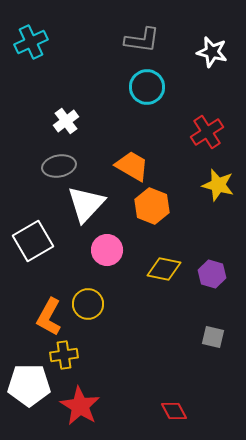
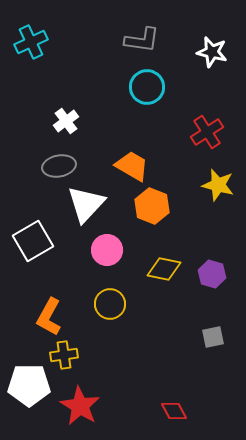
yellow circle: moved 22 px right
gray square: rotated 25 degrees counterclockwise
